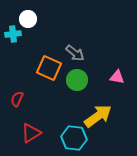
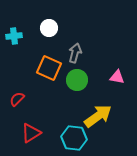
white circle: moved 21 px right, 9 px down
cyan cross: moved 1 px right, 2 px down
gray arrow: rotated 114 degrees counterclockwise
red semicircle: rotated 21 degrees clockwise
